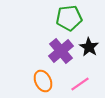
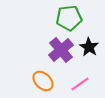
purple cross: moved 1 px up
orange ellipse: rotated 20 degrees counterclockwise
